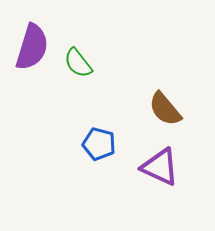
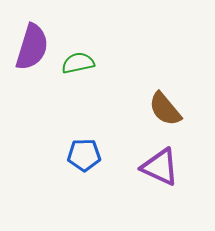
green semicircle: rotated 116 degrees clockwise
blue pentagon: moved 15 px left, 11 px down; rotated 16 degrees counterclockwise
